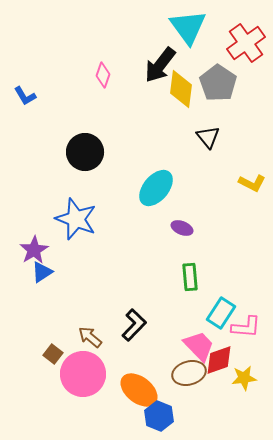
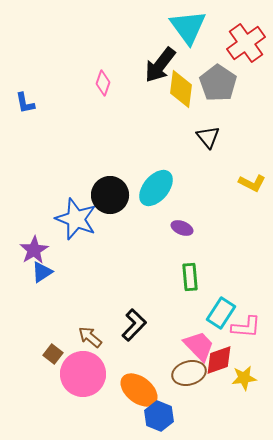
pink diamond: moved 8 px down
blue L-shape: moved 7 px down; rotated 20 degrees clockwise
black circle: moved 25 px right, 43 px down
